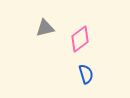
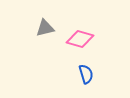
pink diamond: rotated 52 degrees clockwise
